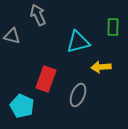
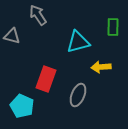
gray arrow: rotated 10 degrees counterclockwise
